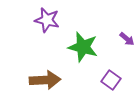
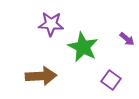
purple star: moved 4 px right, 4 px down; rotated 10 degrees counterclockwise
green star: rotated 12 degrees clockwise
brown arrow: moved 4 px left, 4 px up
